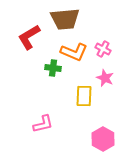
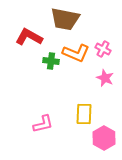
brown trapezoid: rotated 16 degrees clockwise
red L-shape: rotated 60 degrees clockwise
orange L-shape: moved 2 px right, 1 px down
green cross: moved 2 px left, 7 px up
yellow rectangle: moved 18 px down
pink hexagon: moved 1 px right, 1 px up
